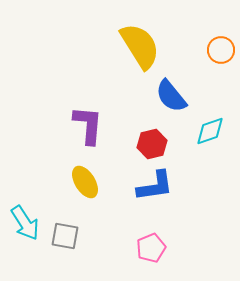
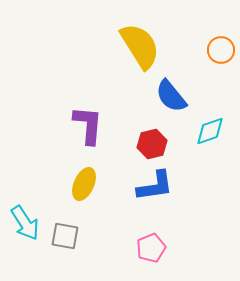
yellow ellipse: moved 1 px left, 2 px down; rotated 56 degrees clockwise
